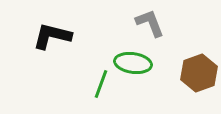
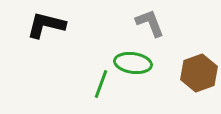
black L-shape: moved 6 px left, 11 px up
